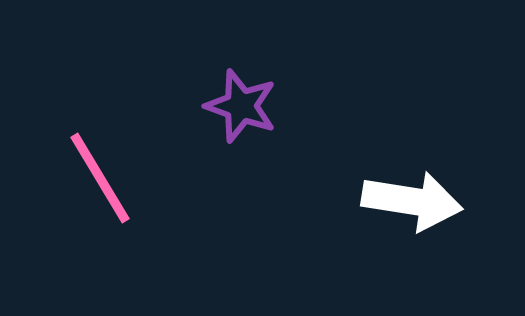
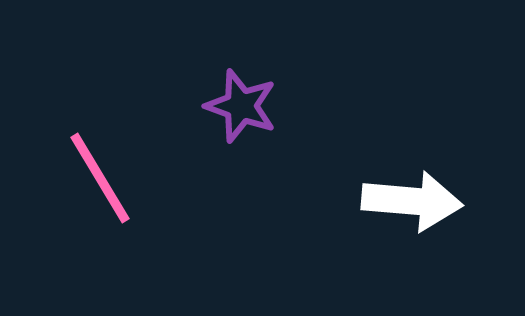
white arrow: rotated 4 degrees counterclockwise
